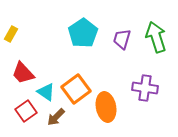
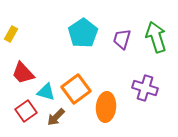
purple cross: rotated 10 degrees clockwise
cyan triangle: rotated 18 degrees counterclockwise
orange ellipse: rotated 16 degrees clockwise
